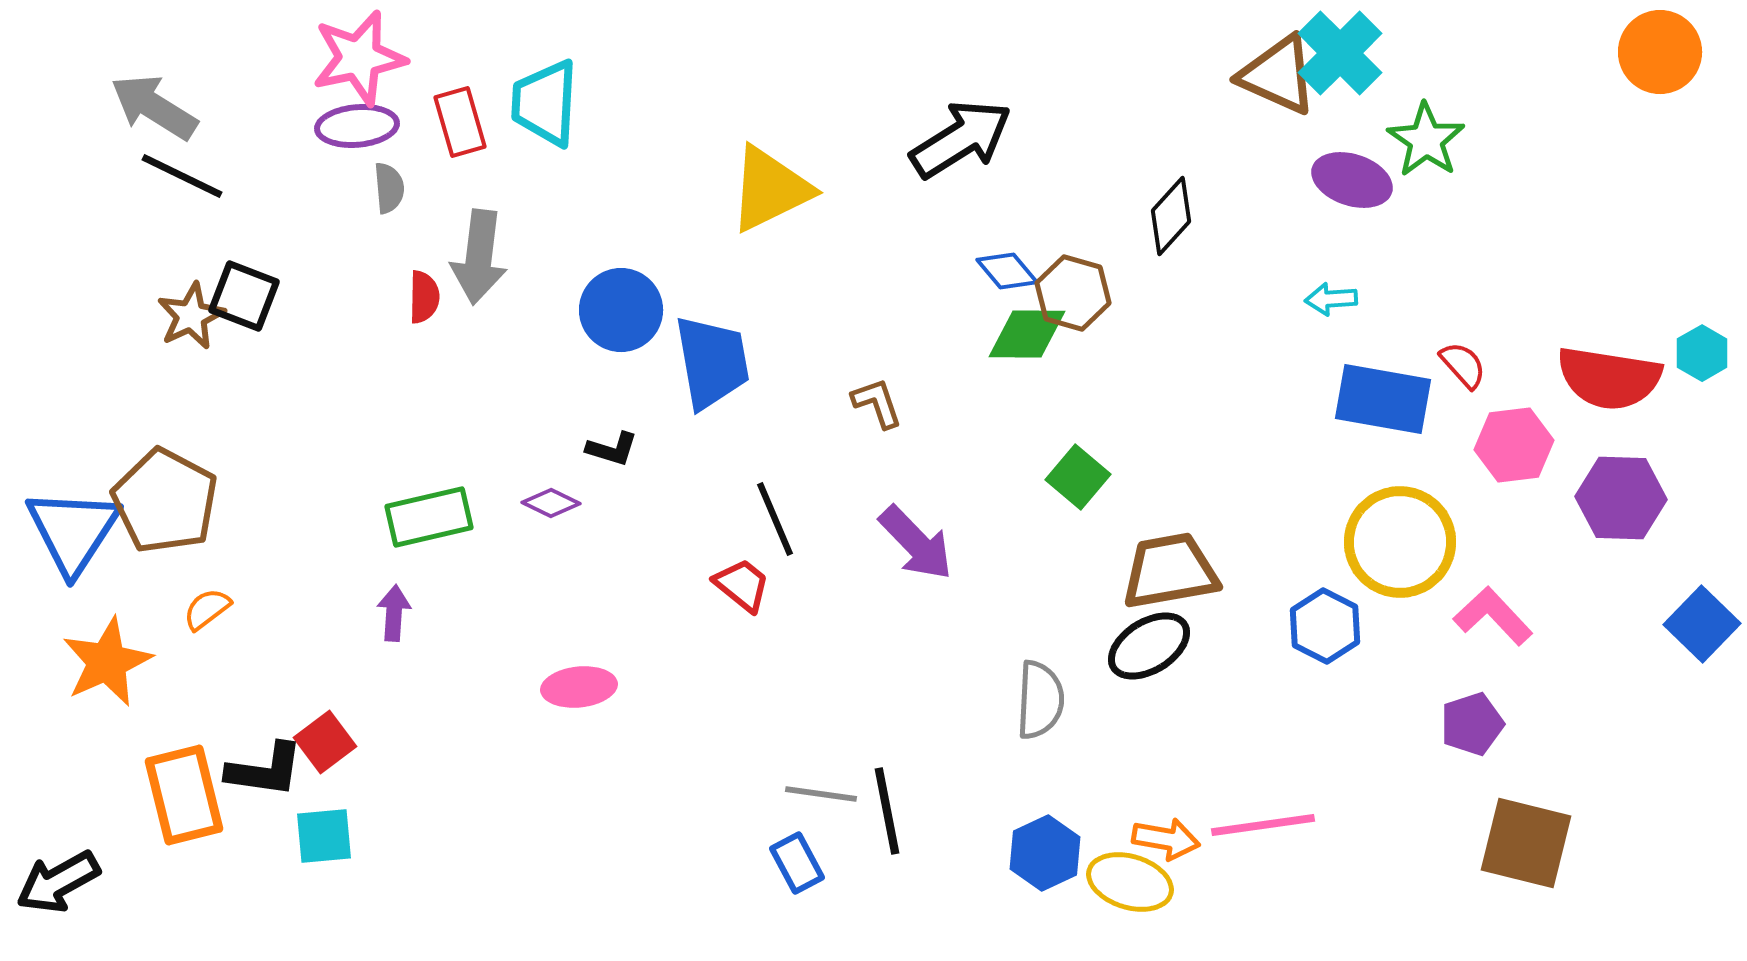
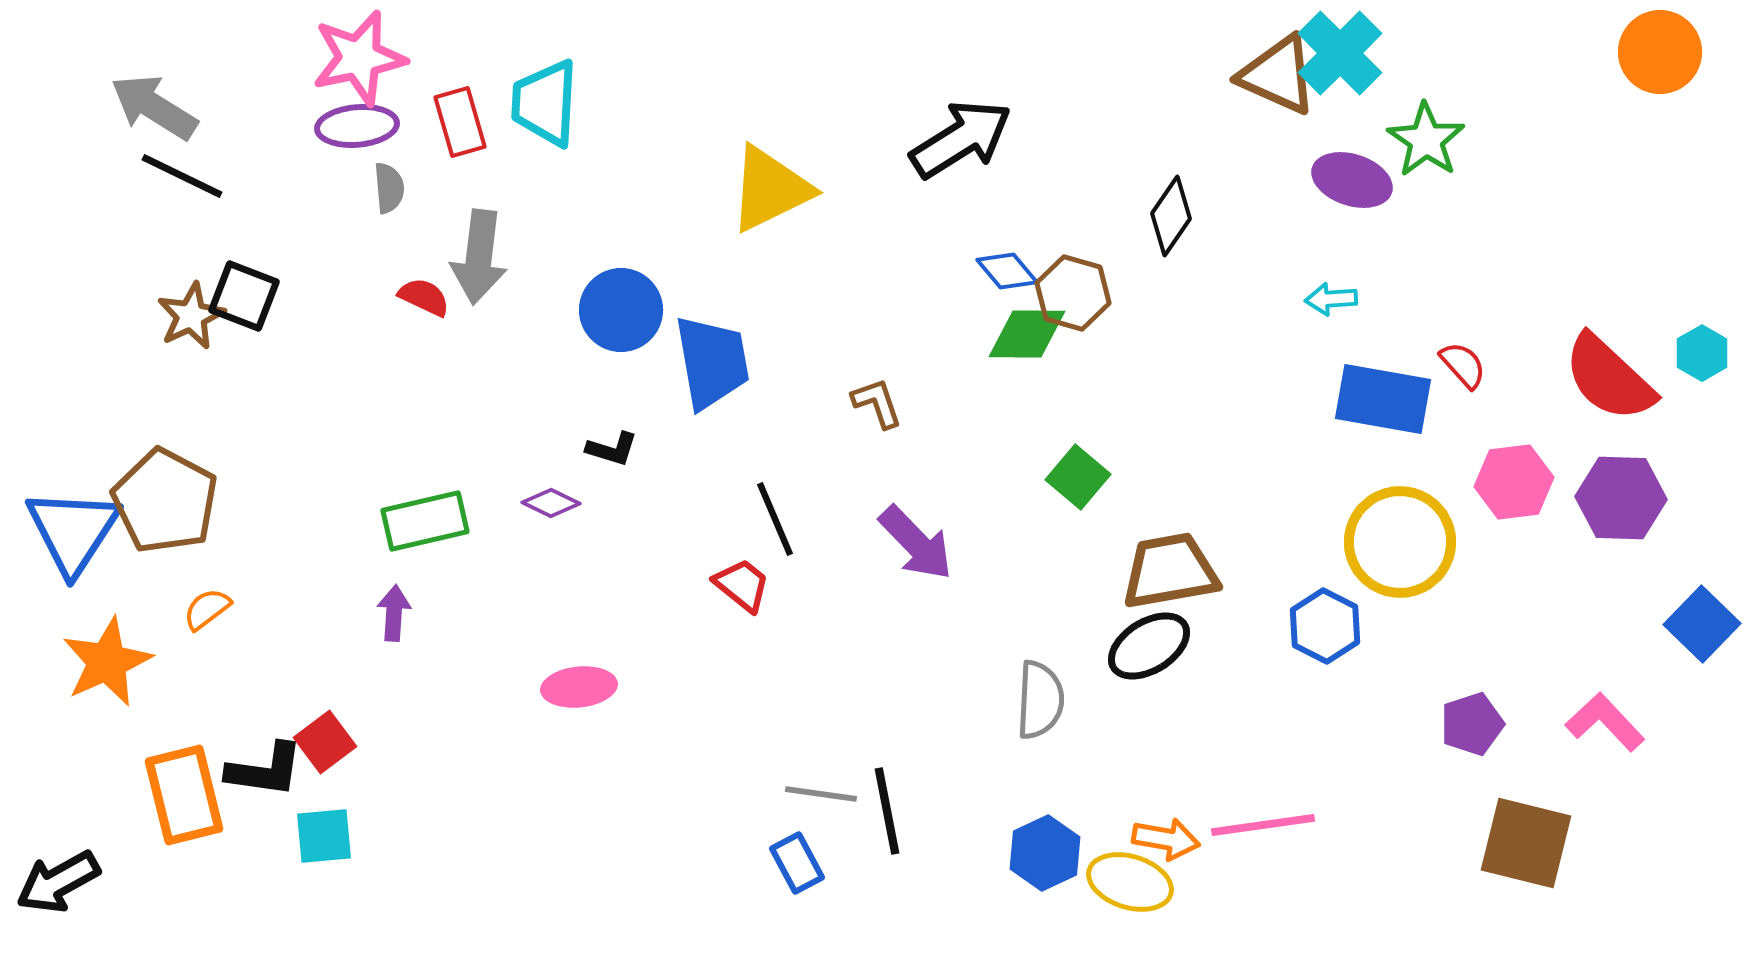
black diamond at (1171, 216): rotated 8 degrees counterclockwise
red semicircle at (424, 297): rotated 66 degrees counterclockwise
red semicircle at (1609, 378): rotated 34 degrees clockwise
pink hexagon at (1514, 445): moved 37 px down
green rectangle at (429, 517): moved 4 px left, 4 px down
pink L-shape at (1493, 616): moved 112 px right, 106 px down
